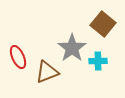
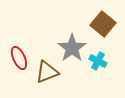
red ellipse: moved 1 px right, 1 px down
cyan cross: rotated 30 degrees clockwise
